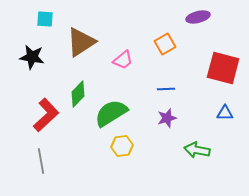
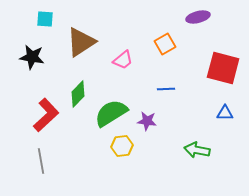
purple star: moved 20 px left, 3 px down; rotated 24 degrees clockwise
